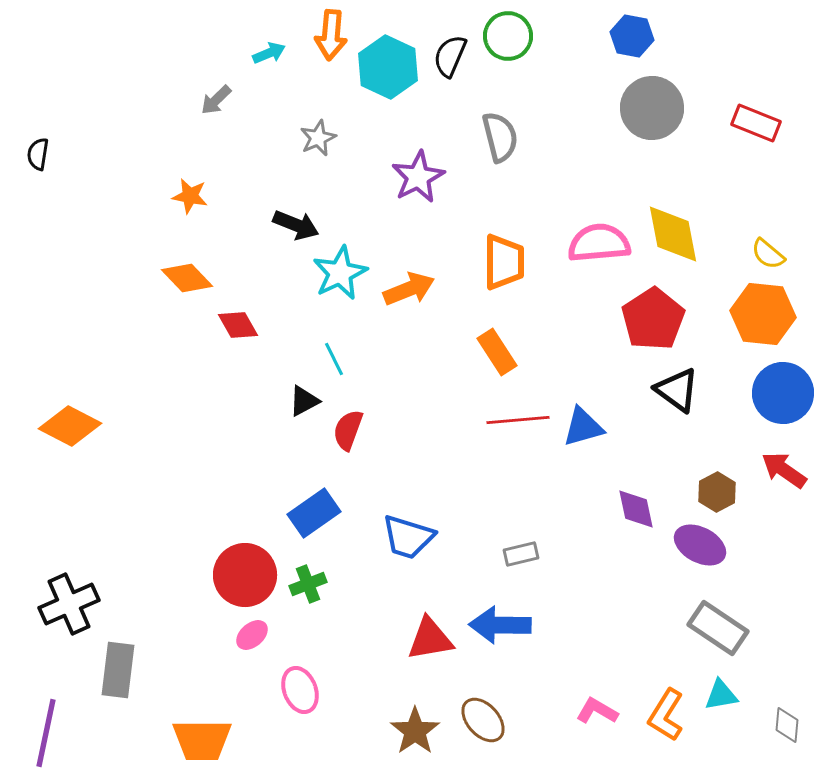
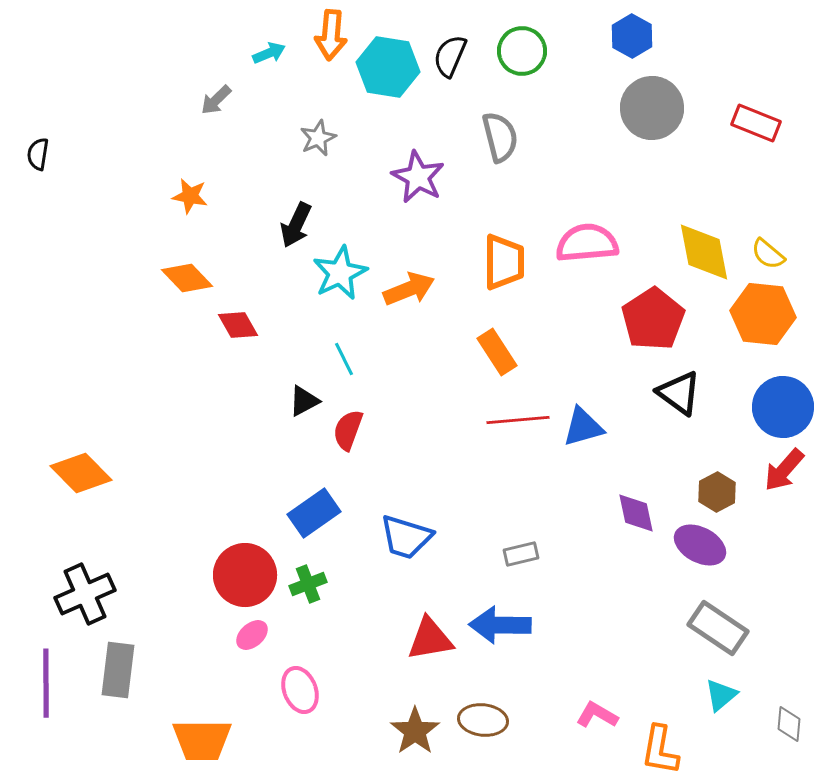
green circle at (508, 36): moved 14 px right, 15 px down
blue hexagon at (632, 36): rotated 18 degrees clockwise
cyan hexagon at (388, 67): rotated 16 degrees counterclockwise
purple star at (418, 177): rotated 16 degrees counterclockwise
black arrow at (296, 225): rotated 93 degrees clockwise
yellow diamond at (673, 234): moved 31 px right, 18 px down
pink semicircle at (599, 243): moved 12 px left
cyan line at (334, 359): moved 10 px right
black triangle at (677, 390): moved 2 px right, 3 px down
blue circle at (783, 393): moved 14 px down
orange diamond at (70, 426): moved 11 px right, 47 px down; rotated 18 degrees clockwise
red arrow at (784, 470): rotated 84 degrees counterclockwise
purple diamond at (636, 509): moved 4 px down
blue trapezoid at (408, 537): moved 2 px left
black cross at (69, 604): moved 16 px right, 10 px up
cyan triangle at (721, 695): rotated 30 degrees counterclockwise
pink L-shape at (597, 711): moved 4 px down
orange L-shape at (666, 715): moved 6 px left, 35 px down; rotated 22 degrees counterclockwise
brown ellipse at (483, 720): rotated 42 degrees counterclockwise
gray diamond at (787, 725): moved 2 px right, 1 px up
purple line at (46, 733): moved 50 px up; rotated 12 degrees counterclockwise
